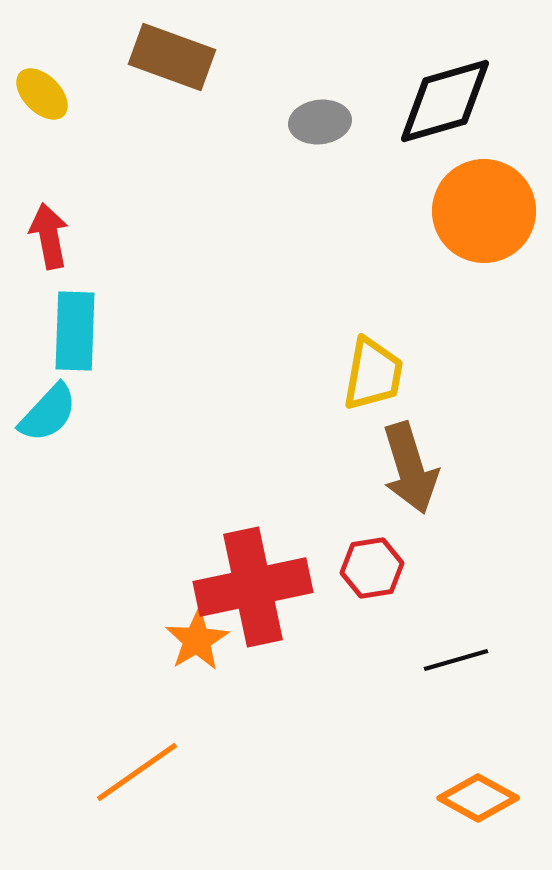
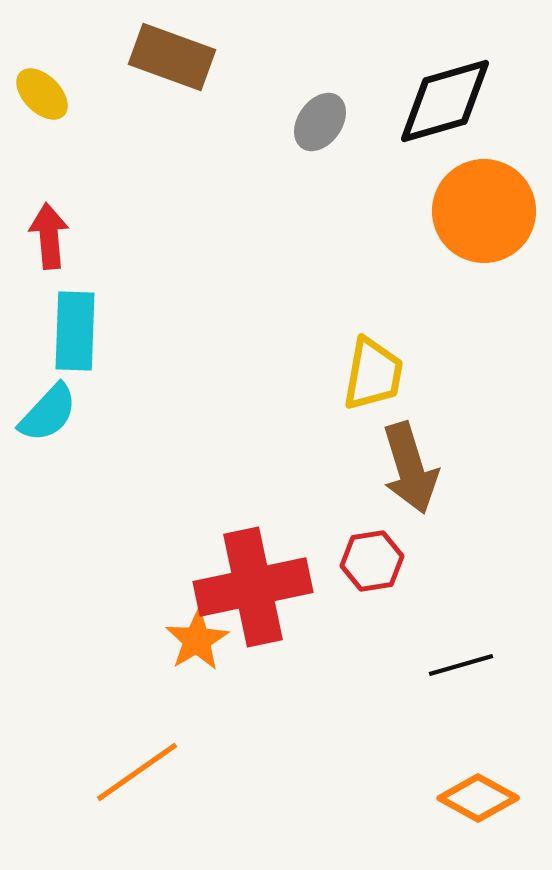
gray ellipse: rotated 48 degrees counterclockwise
red arrow: rotated 6 degrees clockwise
red hexagon: moved 7 px up
black line: moved 5 px right, 5 px down
